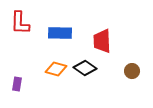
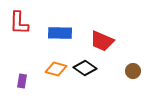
red L-shape: moved 1 px left
red trapezoid: rotated 65 degrees counterclockwise
brown circle: moved 1 px right
purple rectangle: moved 5 px right, 3 px up
